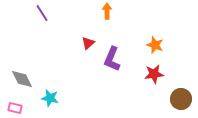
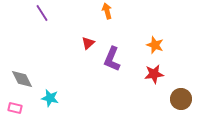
orange arrow: rotated 14 degrees counterclockwise
